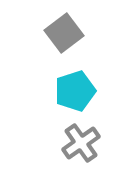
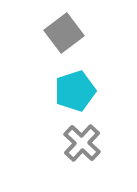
gray cross: moved 1 px right; rotated 12 degrees counterclockwise
